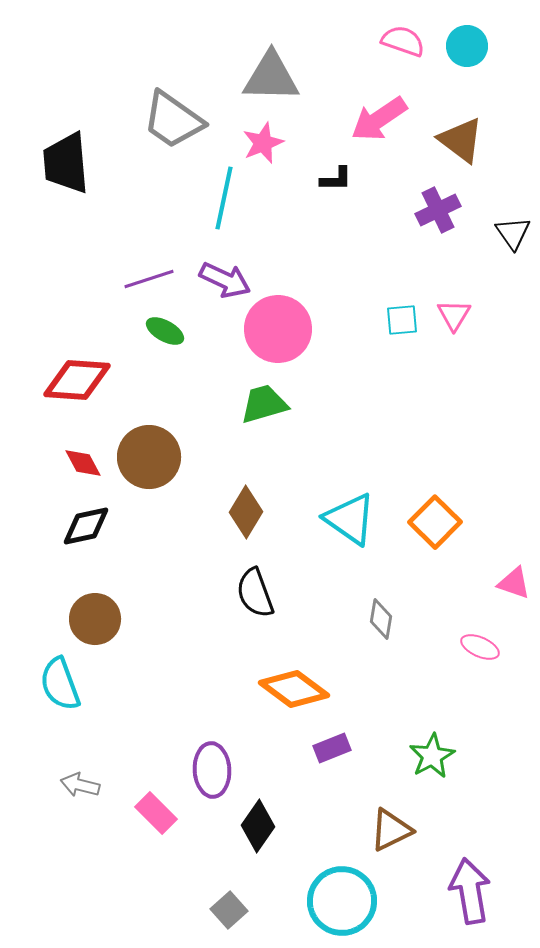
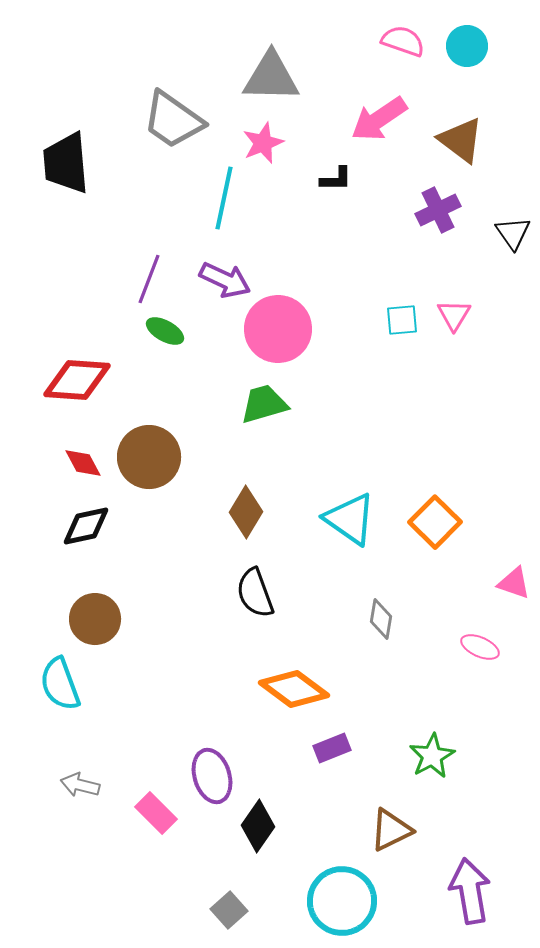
purple line at (149, 279): rotated 51 degrees counterclockwise
purple ellipse at (212, 770): moved 6 px down; rotated 14 degrees counterclockwise
